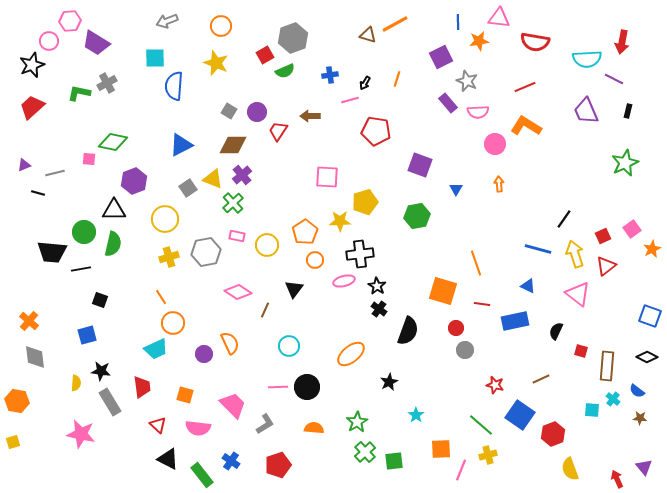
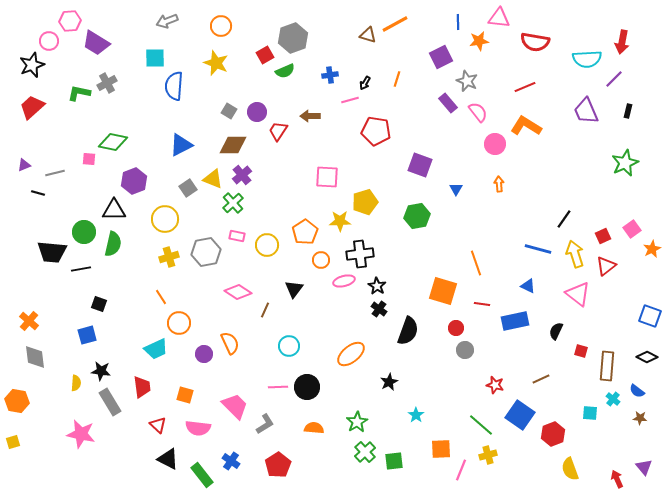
purple line at (614, 79): rotated 72 degrees counterclockwise
pink semicircle at (478, 112): rotated 125 degrees counterclockwise
orange circle at (315, 260): moved 6 px right
black square at (100, 300): moved 1 px left, 4 px down
orange circle at (173, 323): moved 6 px right
pink trapezoid at (233, 405): moved 2 px right, 1 px down
cyan square at (592, 410): moved 2 px left, 3 px down
red pentagon at (278, 465): rotated 15 degrees counterclockwise
